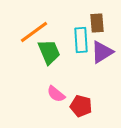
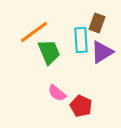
brown rectangle: rotated 24 degrees clockwise
pink semicircle: moved 1 px right, 1 px up
red pentagon: rotated 10 degrees clockwise
